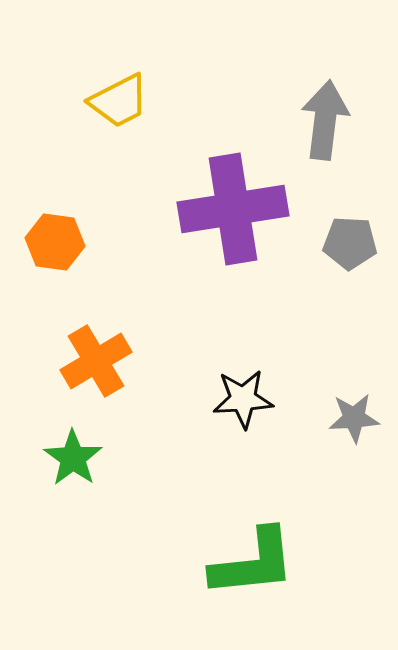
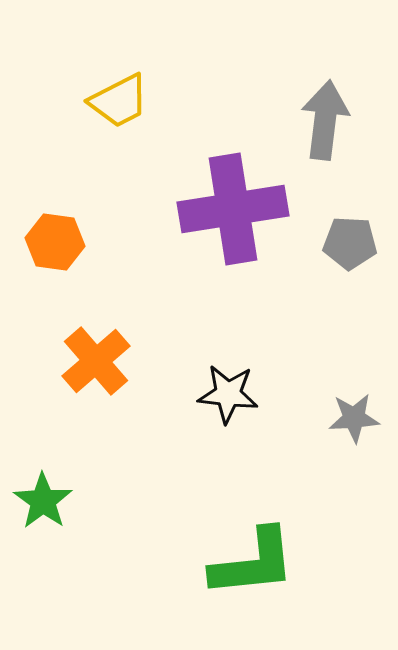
orange cross: rotated 10 degrees counterclockwise
black star: moved 15 px left, 5 px up; rotated 10 degrees clockwise
green star: moved 30 px left, 43 px down
